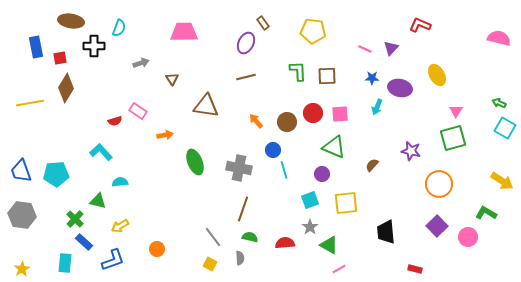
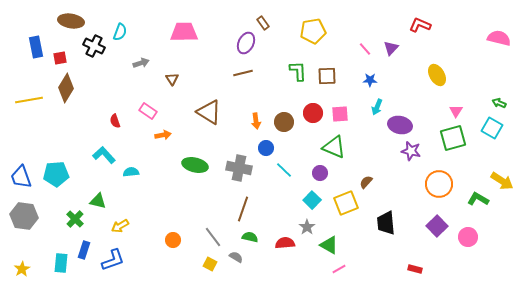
cyan semicircle at (119, 28): moved 1 px right, 4 px down
yellow pentagon at (313, 31): rotated 15 degrees counterclockwise
black cross at (94, 46): rotated 25 degrees clockwise
pink line at (365, 49): rotated 24 degrees clockwise
brown line at (246, 77): moved 3 px left, 4 px up
blue star at (372, 78): moved 2 px left, 2 px down
purple ellipse at (400, 88): moved 37 px down
yellow line at (30, 103): moved 1 px left, 3 px up
brown triangle at (206, 106): moved 3 px right, 6 px down; rotated 24 degrees clockwise
pink rectangle at (138, 111): moved 10 px right
red semicircle at (115, 121): rotated 88 degrees clockwise
orange arrow at (256, 121): rotated 147 degrees counterclockwise
brown circle at (287, 122): moved 3 px left
cyan square at (505, 128): moved 13 px left
orange arrow at (165, 135): moved 2 px left
blue circle at (273, 150): moved 7 px left, 2 px up
cyan L-shape at (101, 152): moved 3 px right, 3 px down
green ellipse at (195, 162): moved 3 px down; rotated 55 degrees counterclockwise
brown semicircle at (372, 165): moved 6 px left, 17 px down
cyan line at (284, 170): rotated 30 degrees counterclockwise
blue trapezoid at (21, 171): moved 6 px down
purple circle at (322, 174): moved 2 px left, 1 px up
cyan semicircle at (120, 182): moved 11 px right, 10 px up
cyan square at (310, 200): moved 2 px right; rotated 24 degrees counterclockwise
yellow square at (346, 203): rotated 15 degrees counterclockwise
green L-shape at (486, 213): moved 8 px left, 14 px up
gray hexagon at (22, 215): moved 2 px right, 1 px down
gray star at (310, 227): moved 3 px left
black trapezoid at (386, 232): moved 9 px up
blue rectangle at (84, 242): moved 8 px down; rotated 66 degrees clockwise
orange circle at (157, 249): moved 16 px right, 9 px up
gray semicircle at (240, 258): moved 4 px left, 1 px up; rotated 56 degrees counterclockwise
cyan rectangle at (65, 263): moved 4 px left
